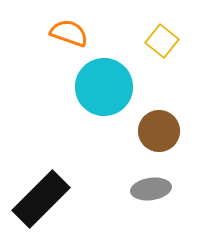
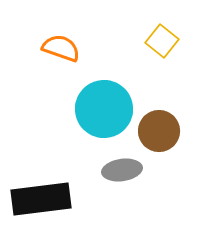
orange semicircle: moved 8 px left, 15 px down
cyan circle: moved 22 px down
gray ellipse: moved 29 px left, 19 px up
black rectangle: rotated 38 degrees clockwise
